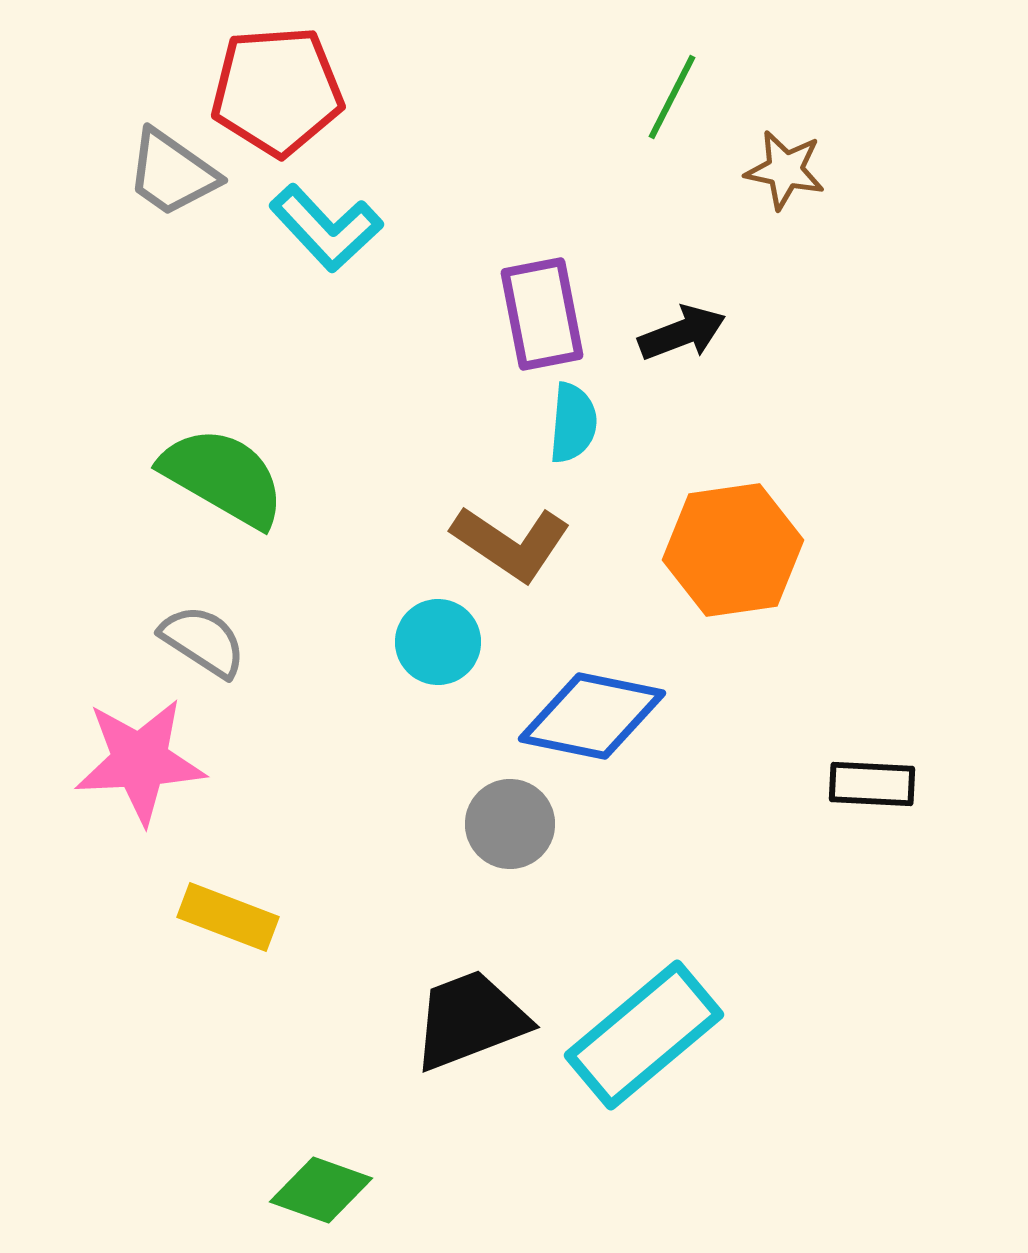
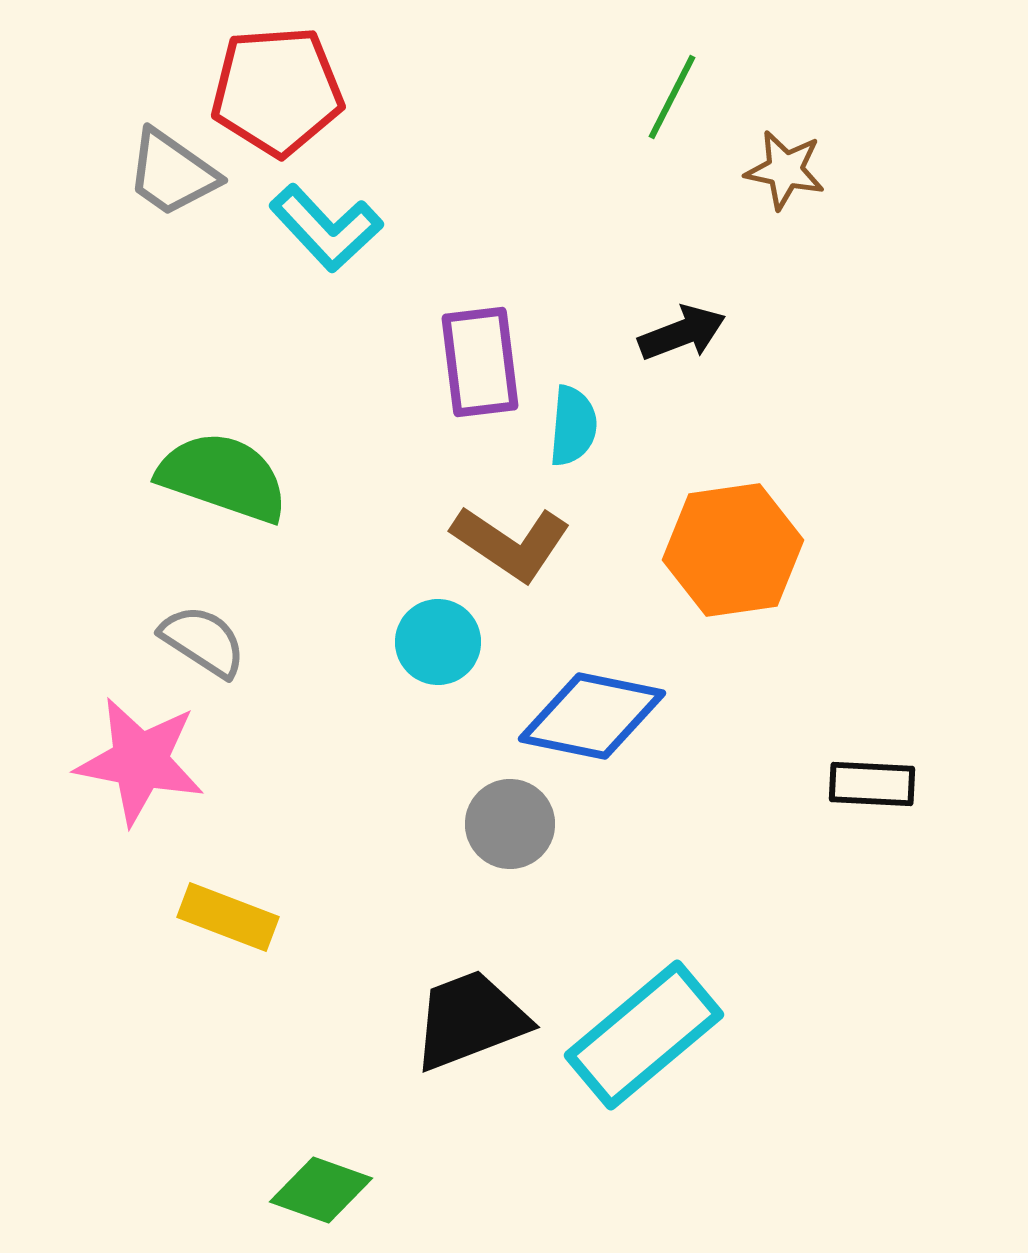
purple rectangle: moved 62 px left, 48 px down; rotated 4 degrees clockwise
cyan semicircle: moved 3 px down
green semicircle: rotated 11 degrees counterclockwise
pink star: rotated 14 degrees clockwise
